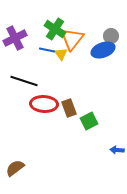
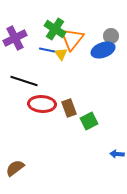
red ellipse: moved 2 px left
blue arrow: moved 4 px down
